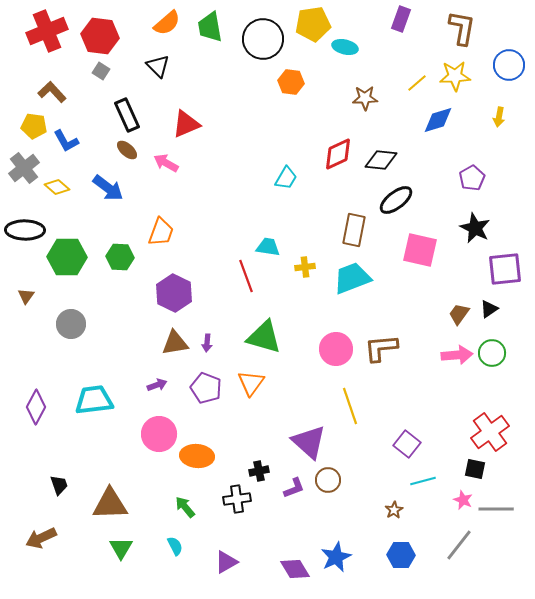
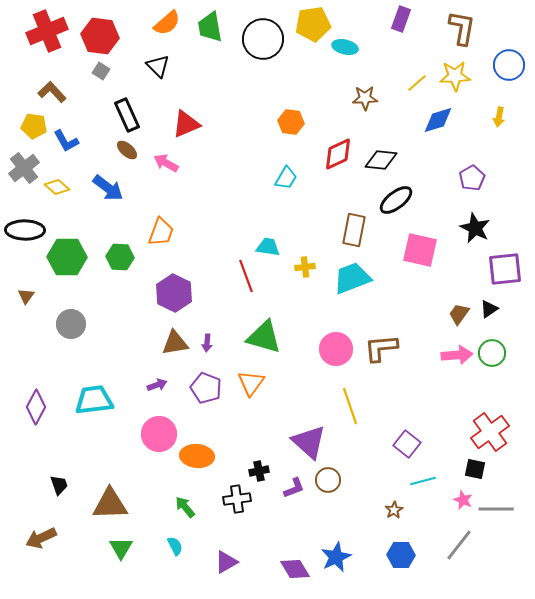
orange hexagon at (291, 82): moved 40 px down
